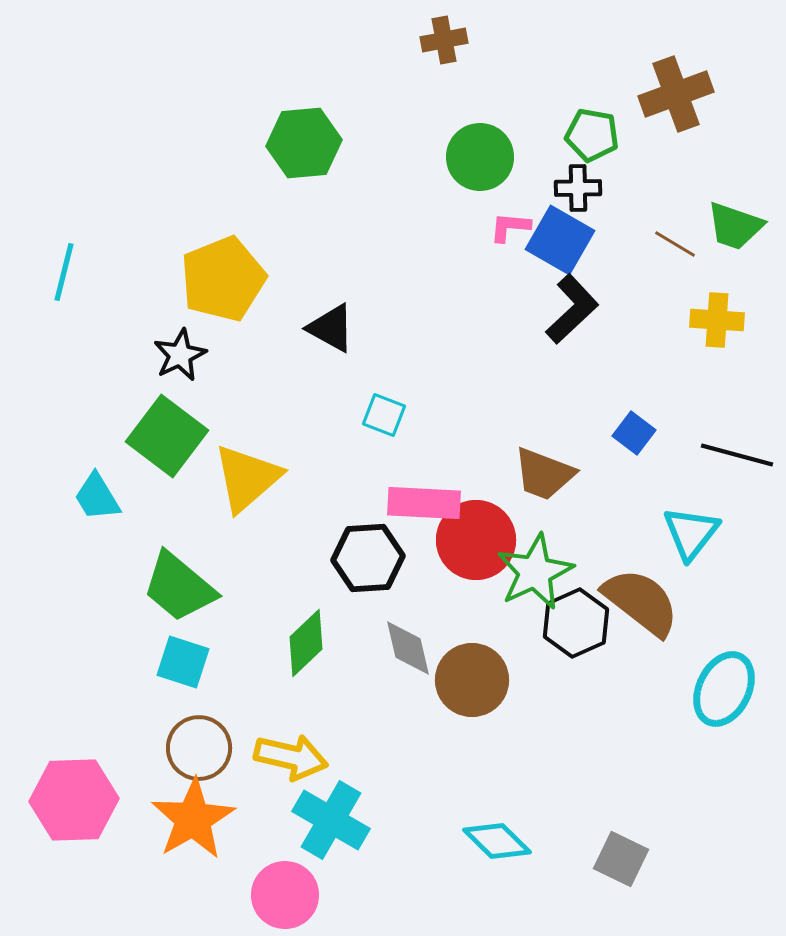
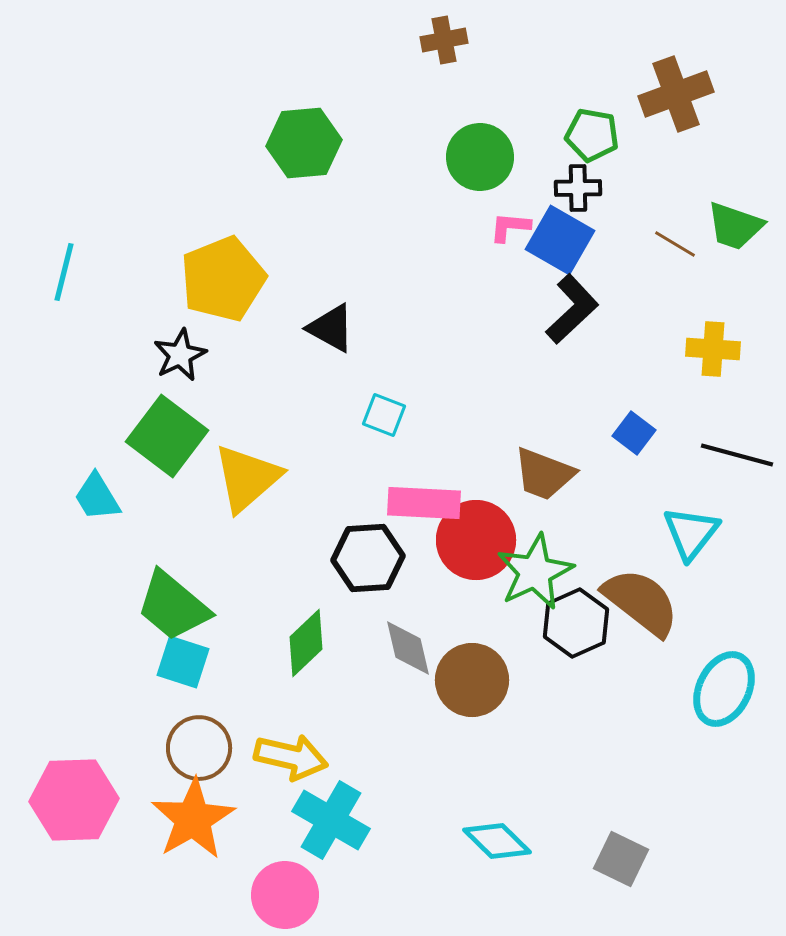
yellow cross at (717, 320): moved 4 px left, 29 px down
green trapezoid at (179, 587): moved 6 px left, 19 px down
